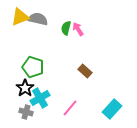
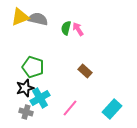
black star: rotated 18 degrees clockwise
